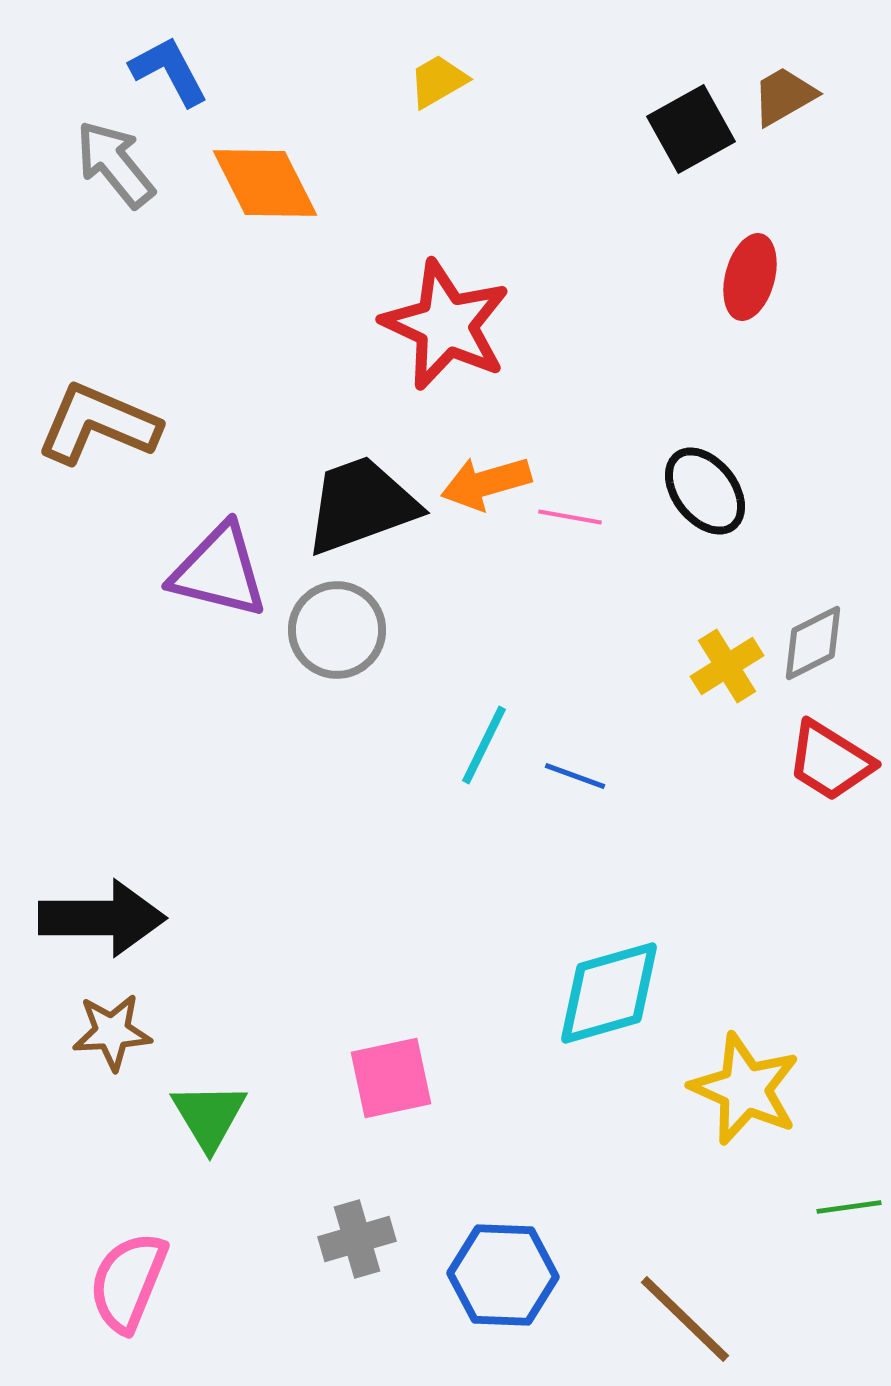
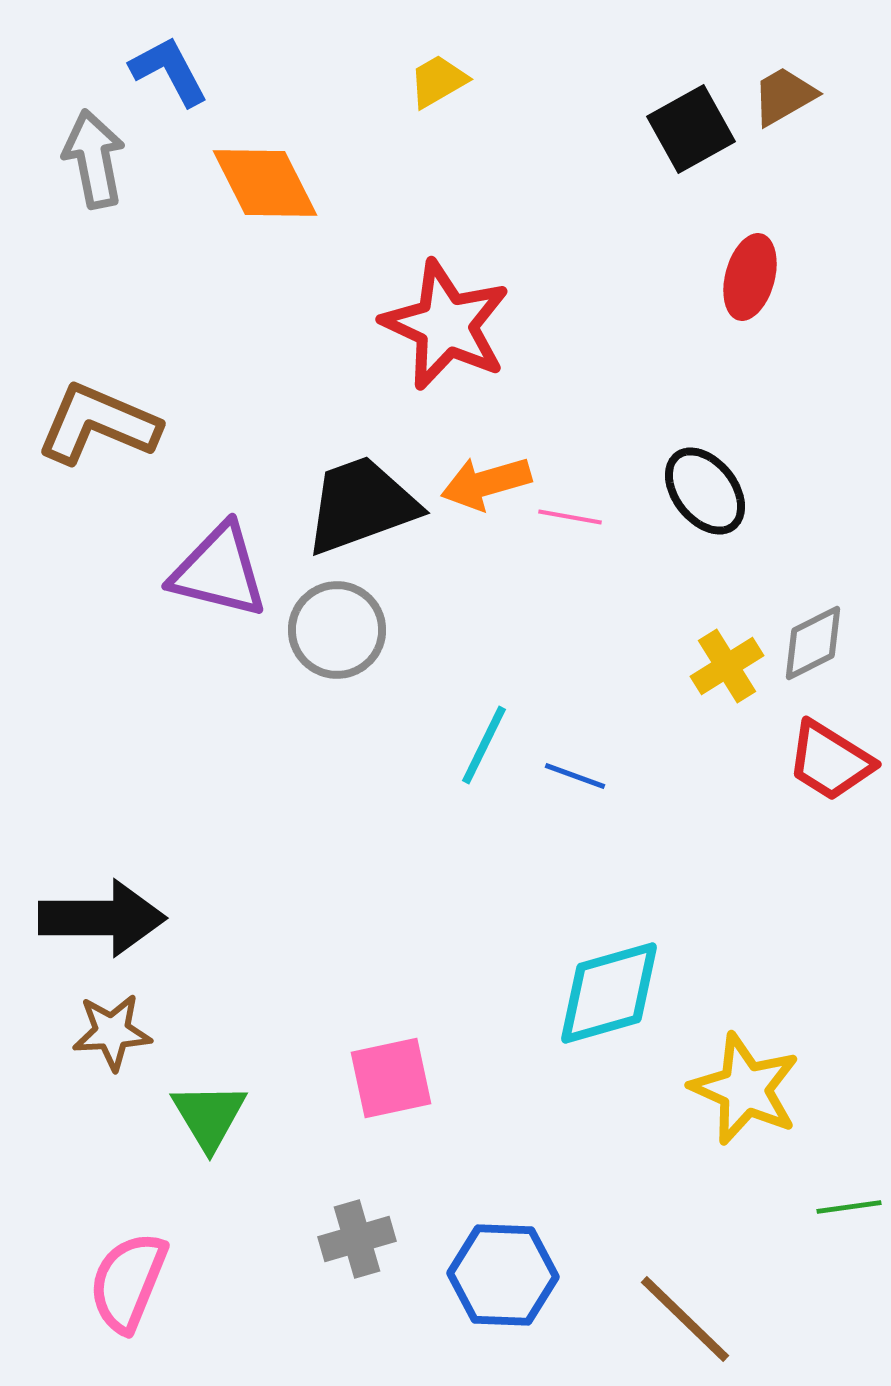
gray arrow: moved 21 px left, 5 px up; rotated 28 degrees clockwise
